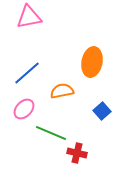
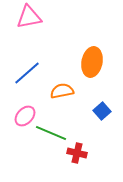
pink ellipse: moved 1 px right, 7 px down
